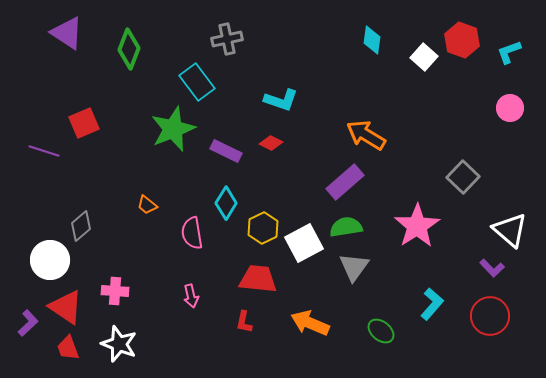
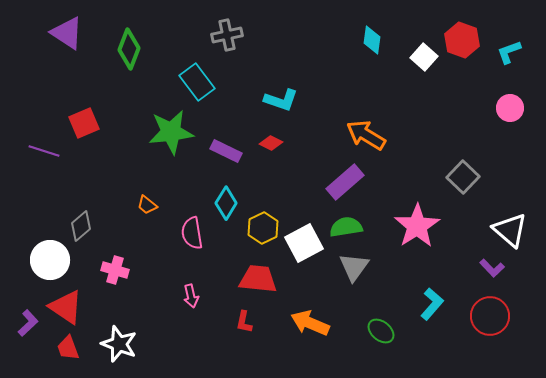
gray cross at (227, 39): moved 4 px up
green star at (173, 129): moved 2 px left, 3 px down; rotated 15 degrees clockwise
pink cross at (115, 291): moved 21 px up; rotated 12 degrees clockwise
